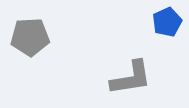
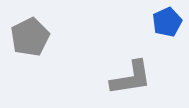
gray pentagon: rotated 24 degrees counterclockwise
